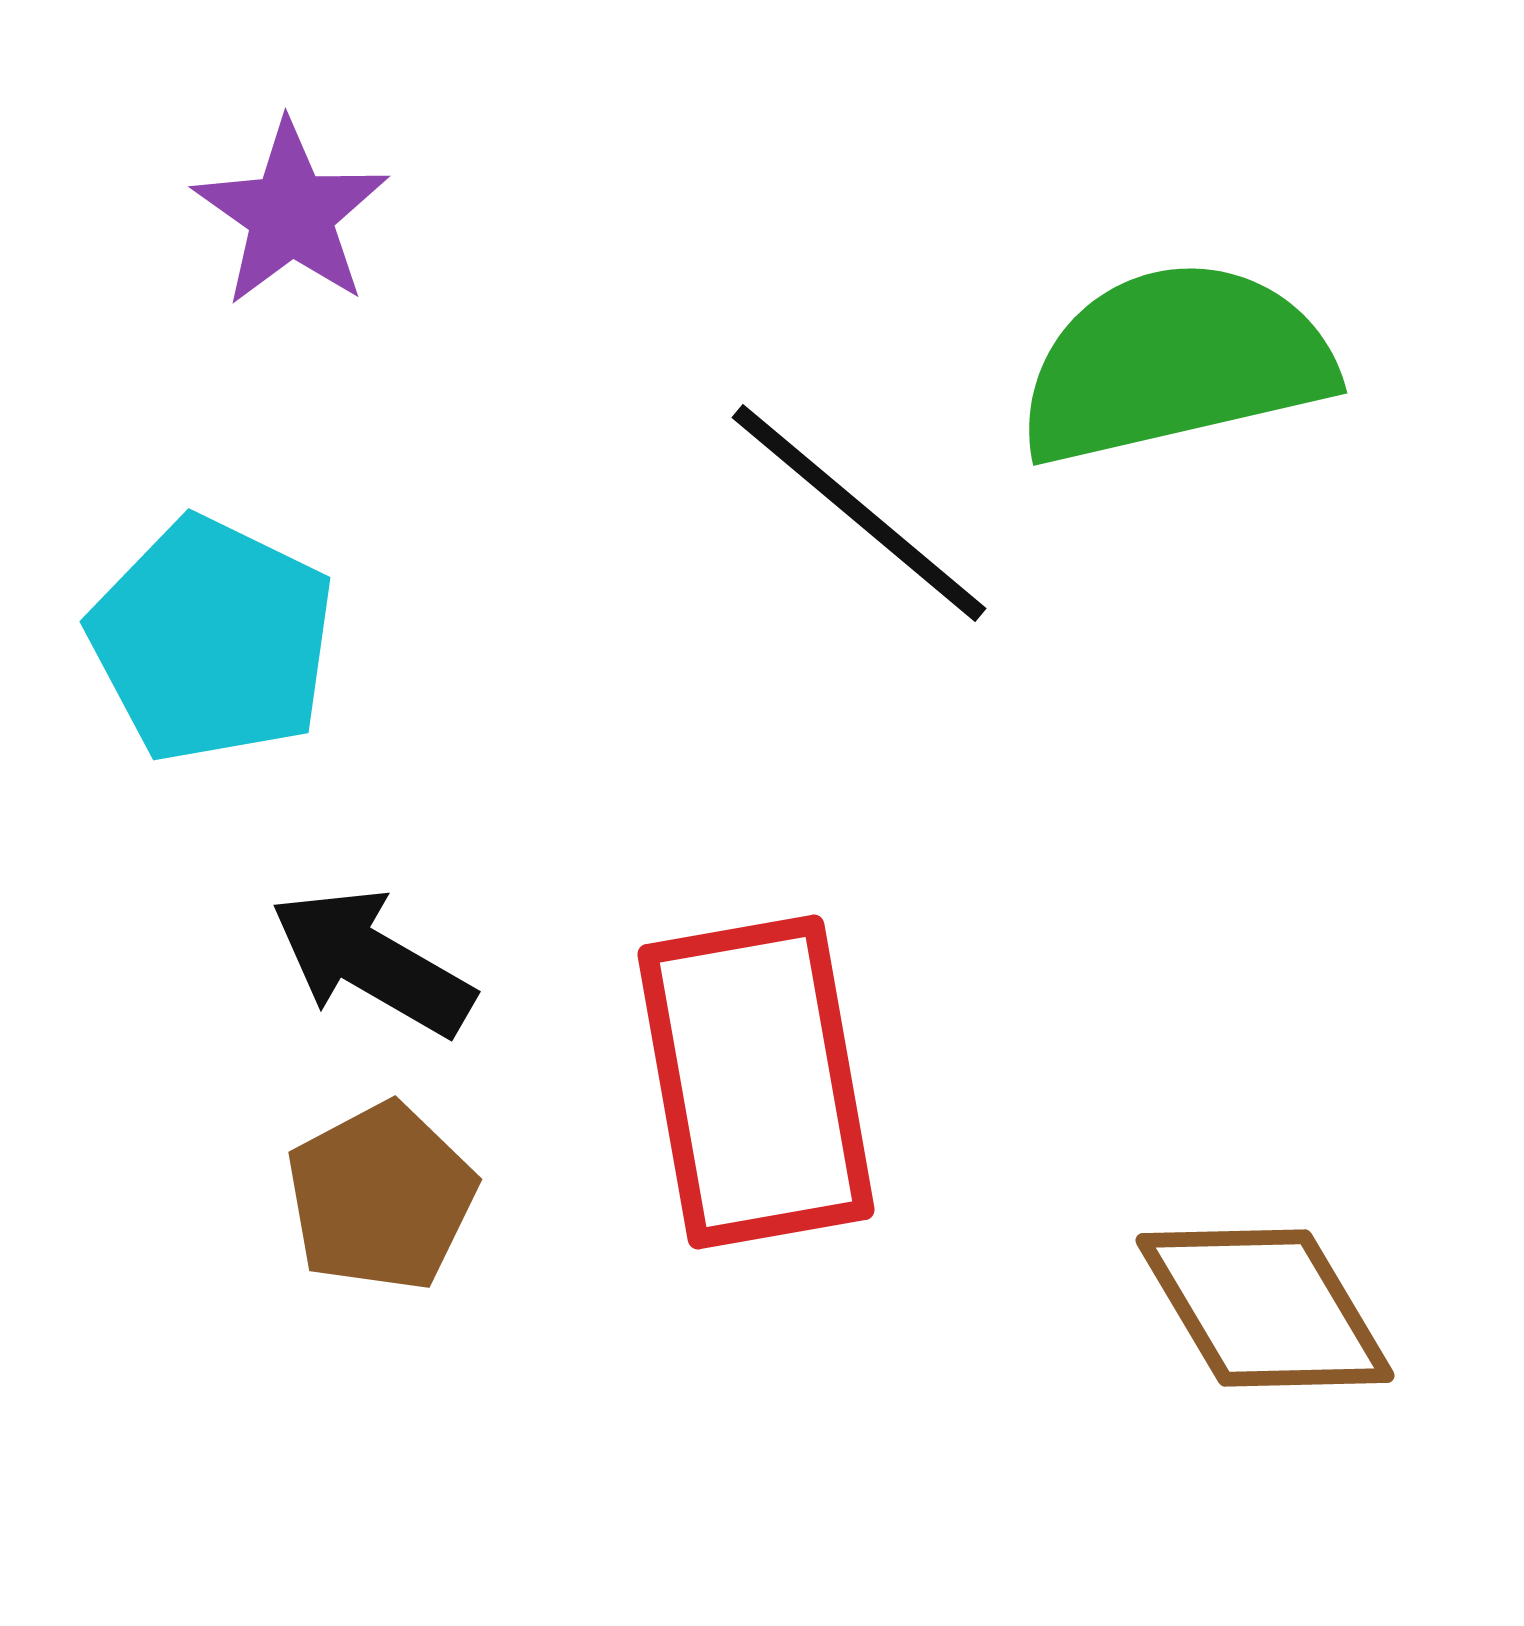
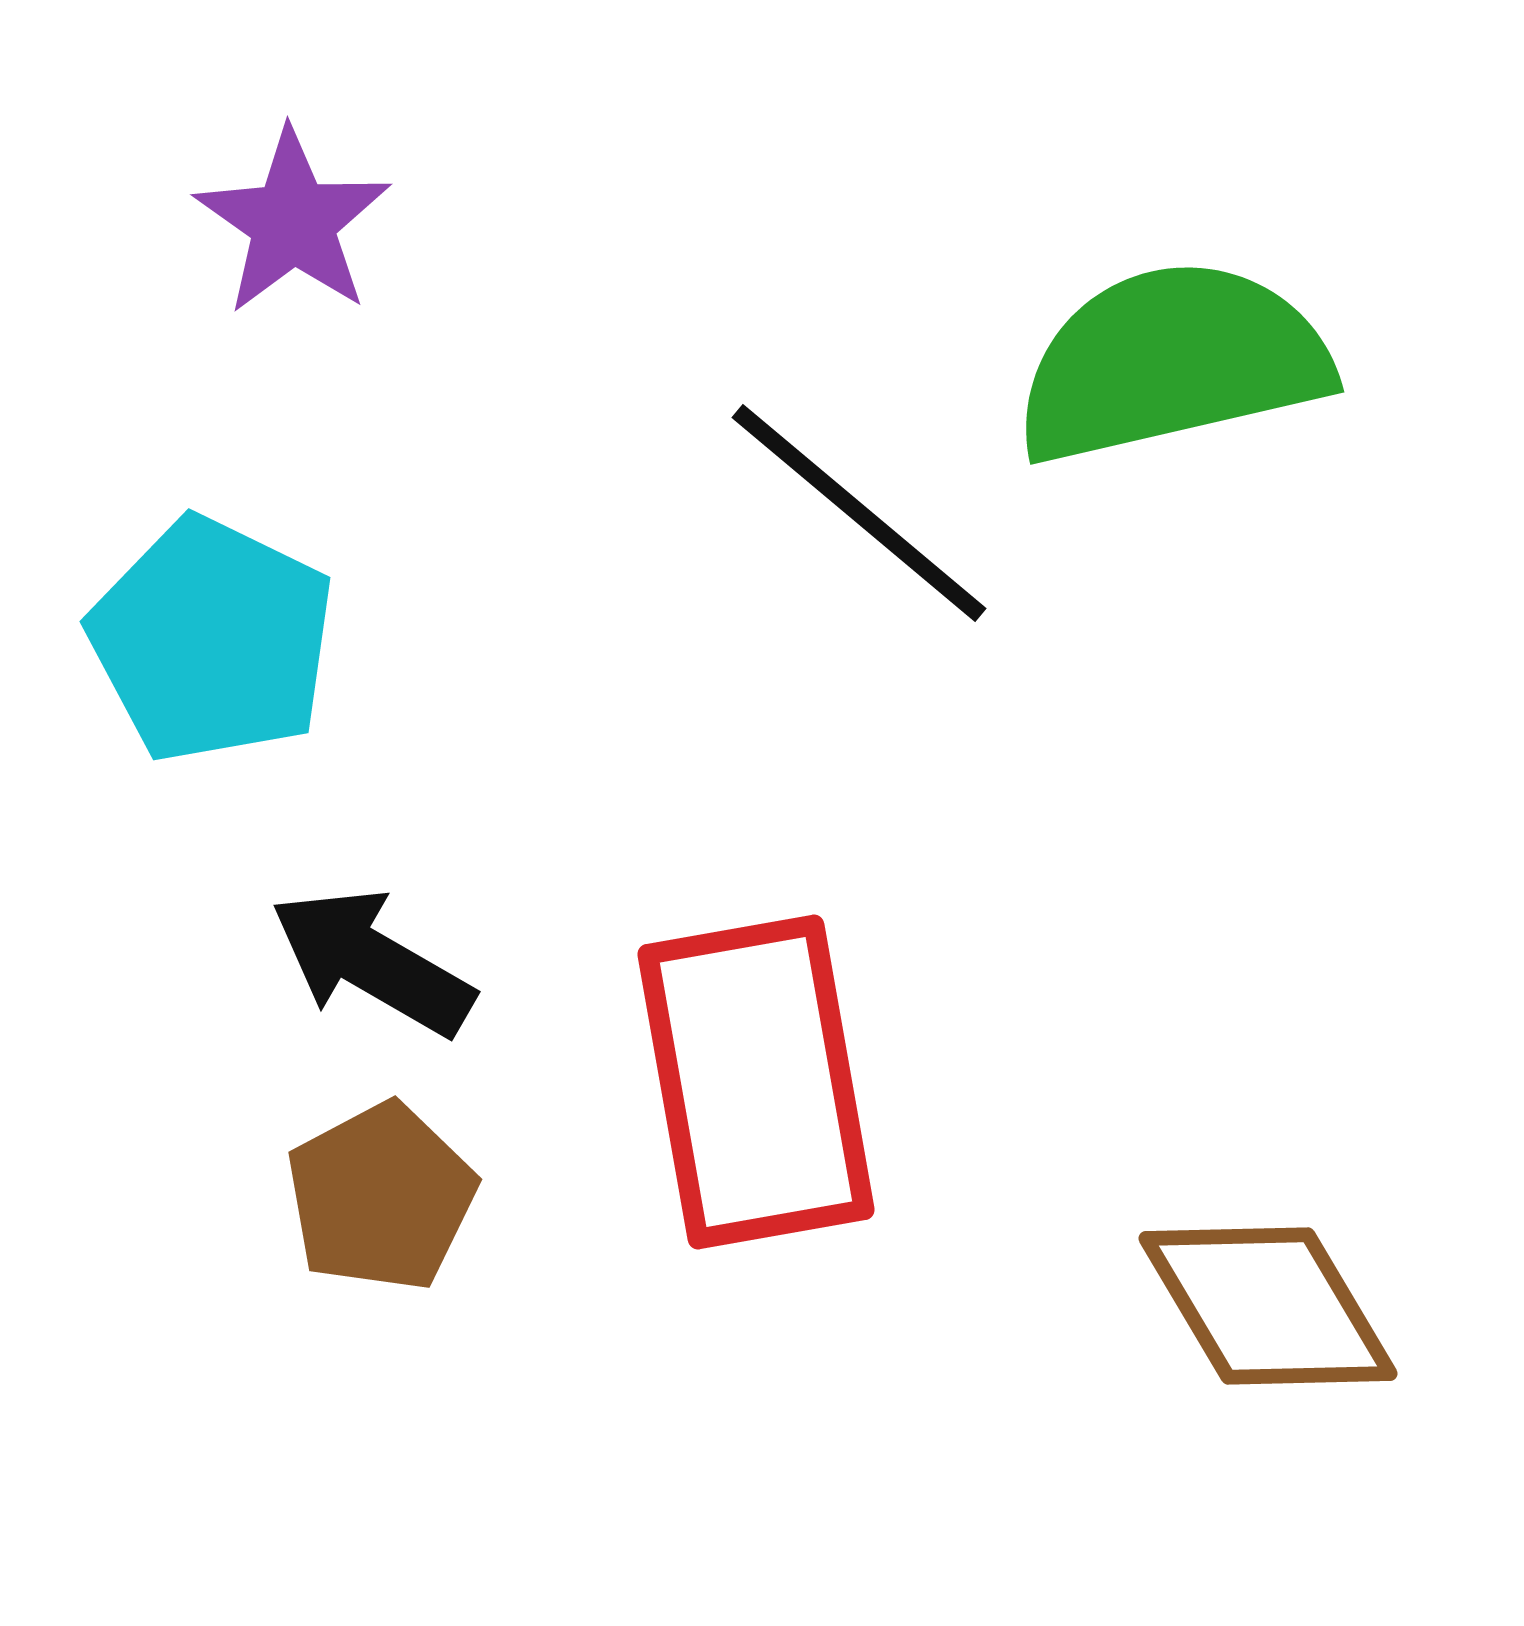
purple star: moved 2 px right, 8 px down
green semicircle: moved 3 px left, 1 px up
brown diamond: moved 3 px right, 2 px up
